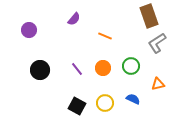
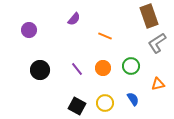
blue semicircle: rotated 32 degrees clockwise
